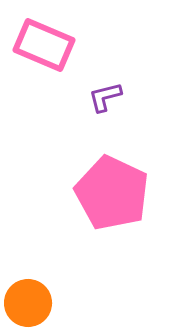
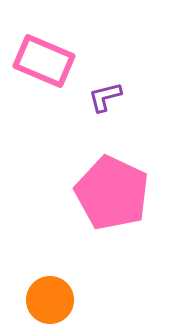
pink rectangle: moved 16 px down
orange circle: moved 22 px right, 3 px up
